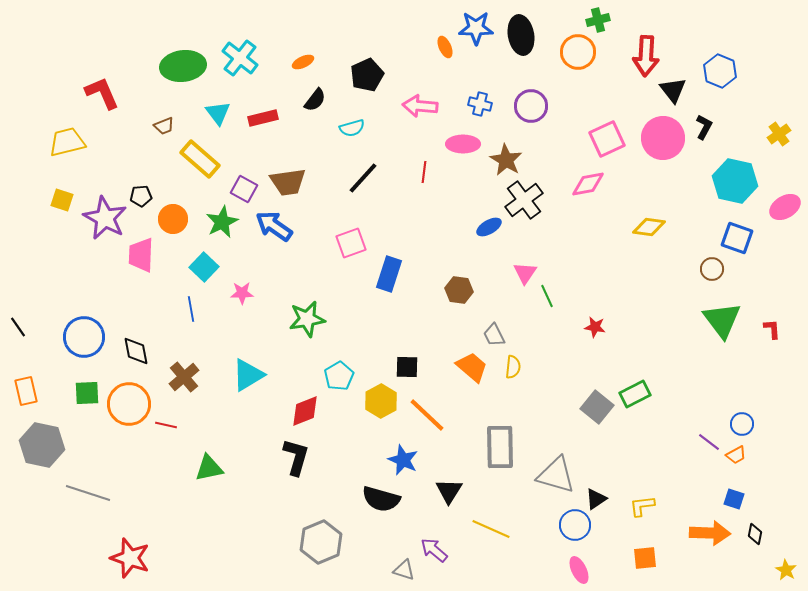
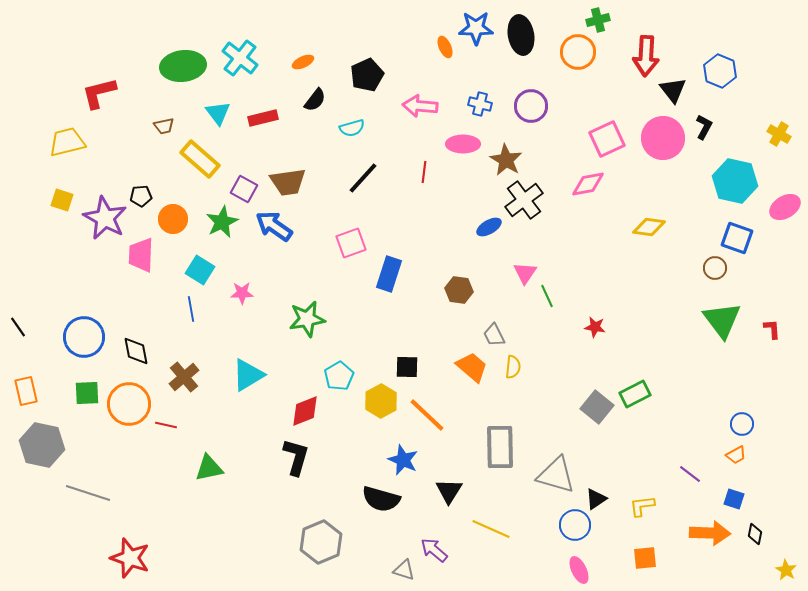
red L-shape at (102, 93): moved 3 px left; rotated 81 degrees counterclockwise
brown trapezoid at (164, 126): rotated 10 degrees clockwise
yellow cross at (779, 134): rotated 25 degrees counterclockwise
cyan square at (204, 267): moved 4 px left, 3 px down; rotated 12 degrees counterclockwise
brown circle at (712, 269): moved 3 px right, 1 px up
purple line at (709, 442): moved 19 px left, 32 px down
